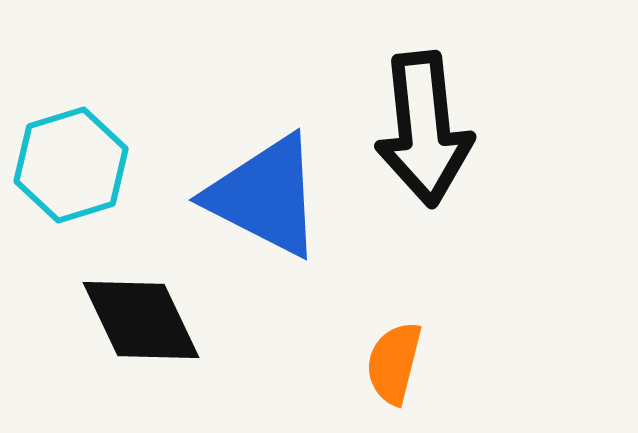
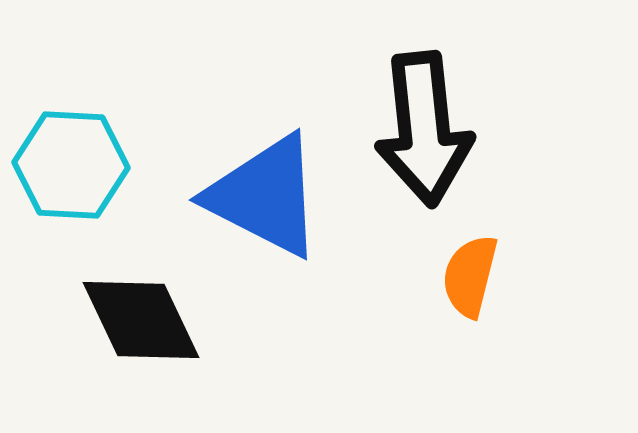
cyan hexagon: rotated 20 degrees clockwise
orange semicircle: moved 76 px right, 87 px up
